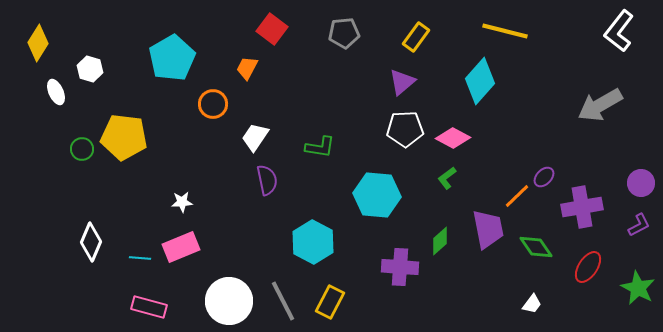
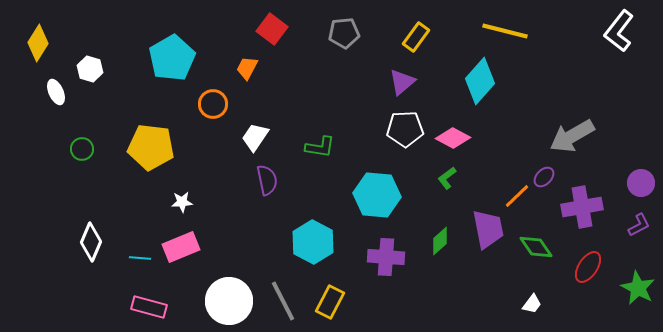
gray arrow at (600, 105): moved 28 px left, 31 px down
yellow pentagon at (124, 137): moved 27 px right, 10 px down
purple cross at (400, 267): moved 14 px left, 10 px up
